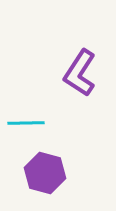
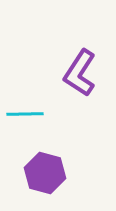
cyan line: moved 1 px left, 9 px up
